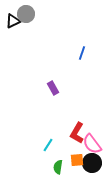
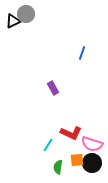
red L-shape: moved 6 px left; rotated 95 degrees counterclockwise
pink semicircle: rotated 35 degrees counterclockwise
